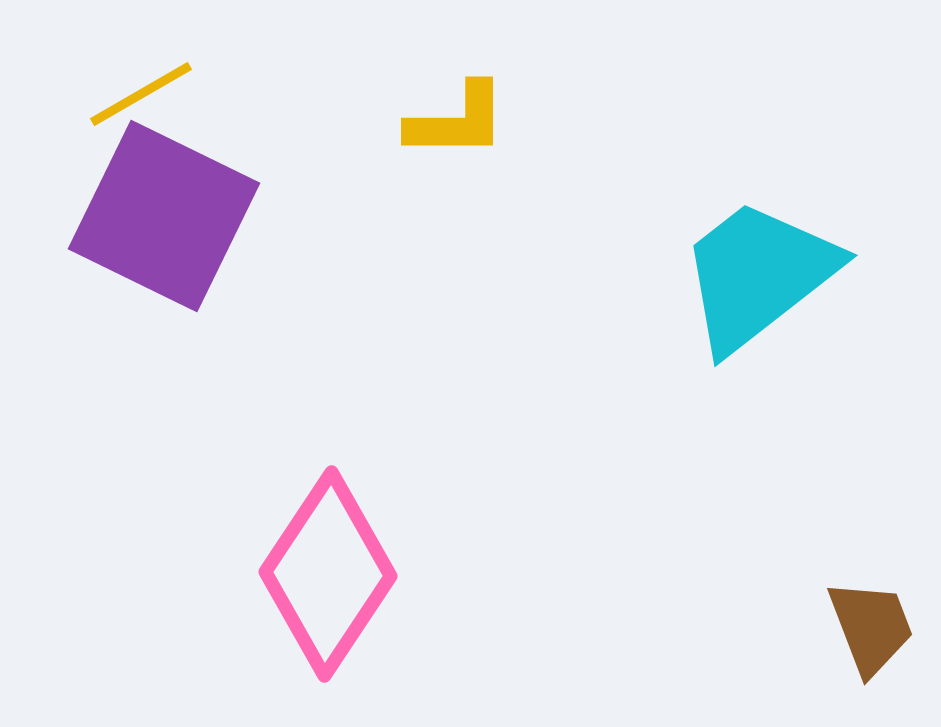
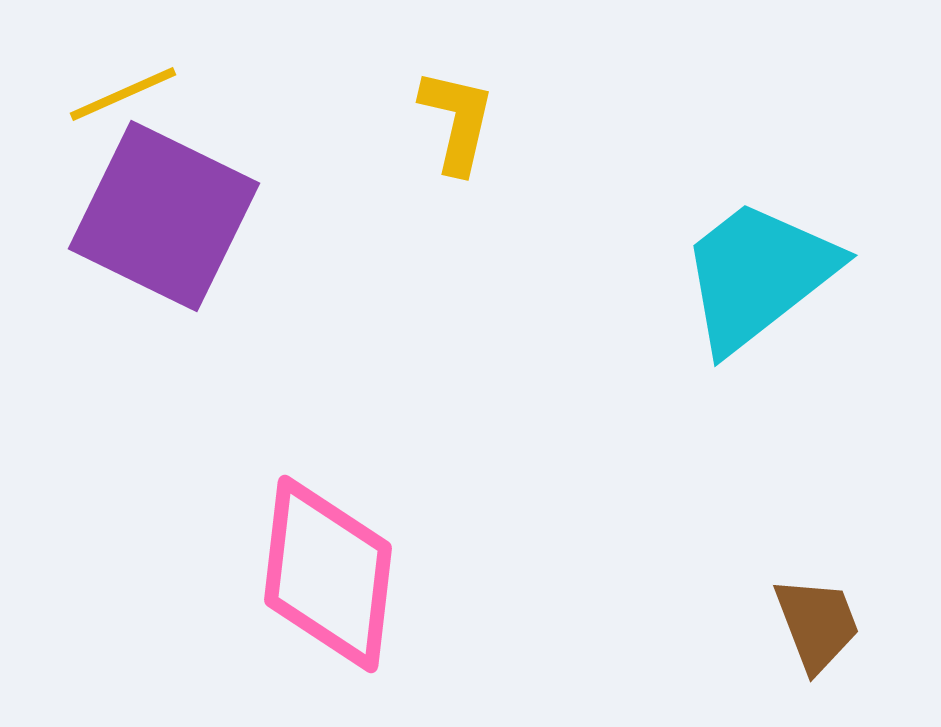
yellow line: moved 18 px left; rotated 6 degrees clockwise
yellow L-shape: rotated 77 degrees counterclockwise
pink diamond: rotated 27 degrees counterclockwise
brown trapezoid: moved 54 px left, 3 px up
